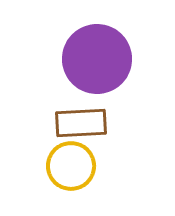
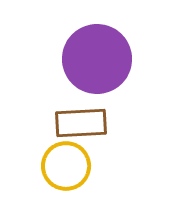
yellow circle: moved 5 px left
